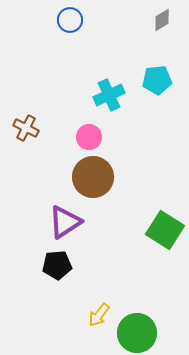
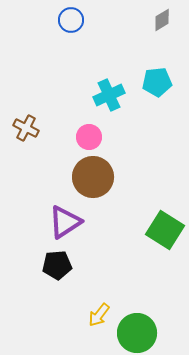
blue circle: moved 1 px right
cyan pentagon: moved 2 px down
